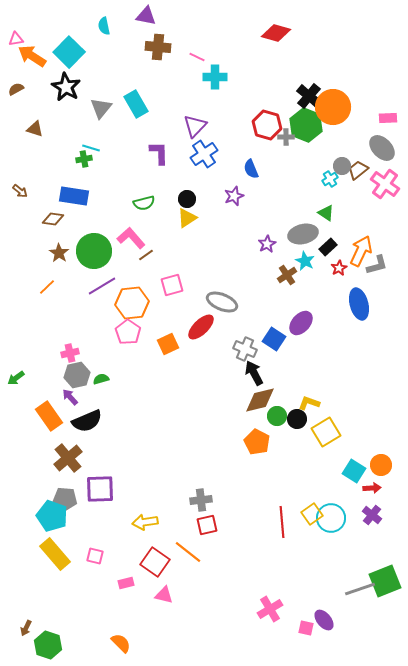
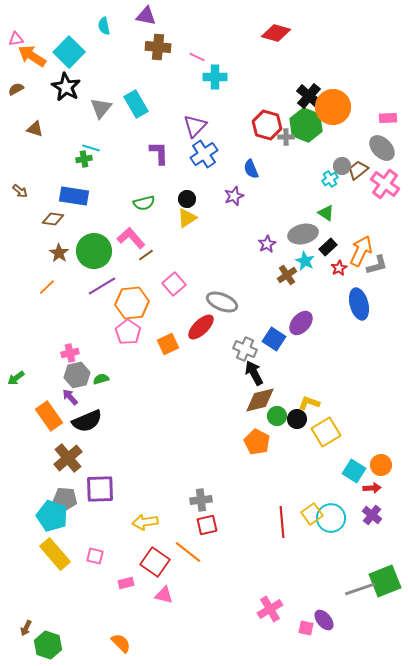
pink square at (172, 285): moved 2 px right, 1 px up; rotated 25 degrees counterclockwise
